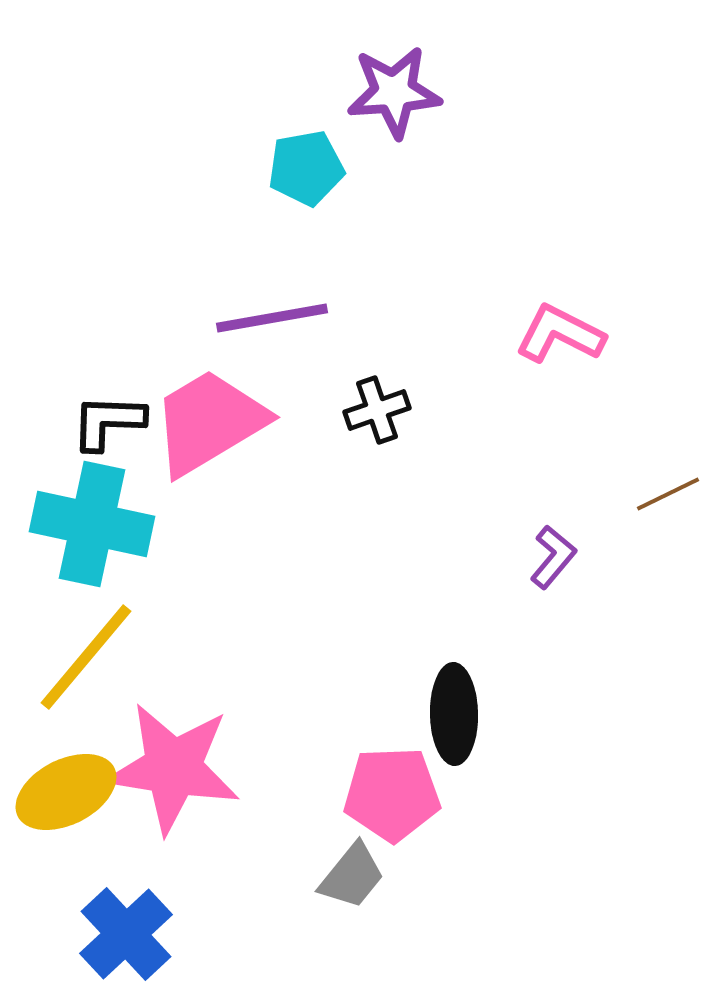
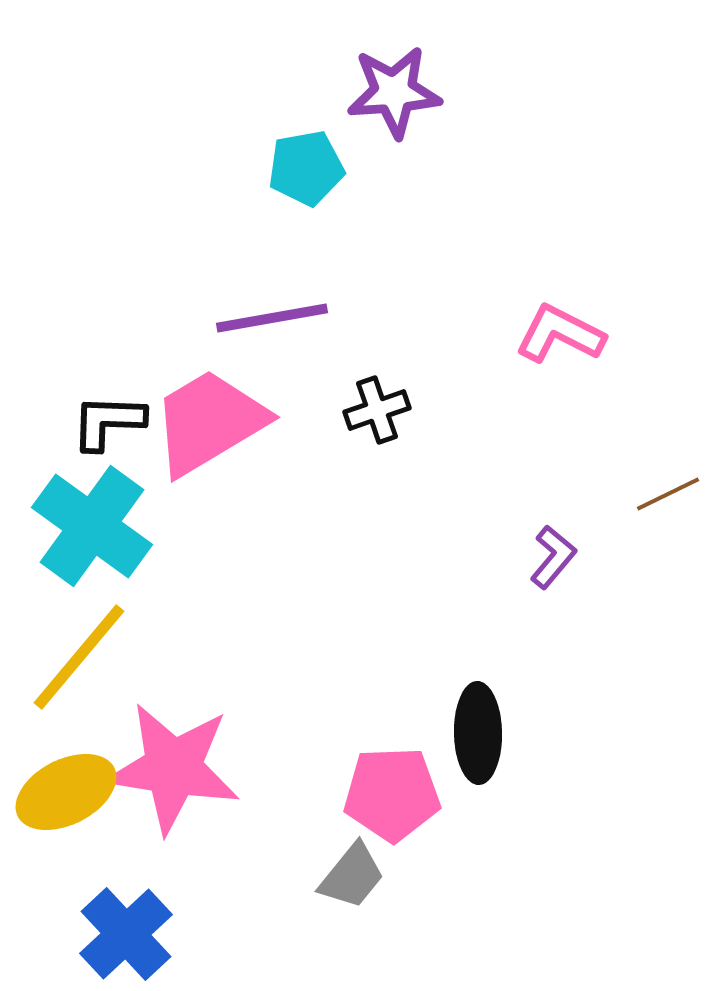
cyan cross: moved 2 px down; rotated 24 degrees clockwise
yellow line: moved 7 px left
black ellipse: moved 24 px right, 19 px down
